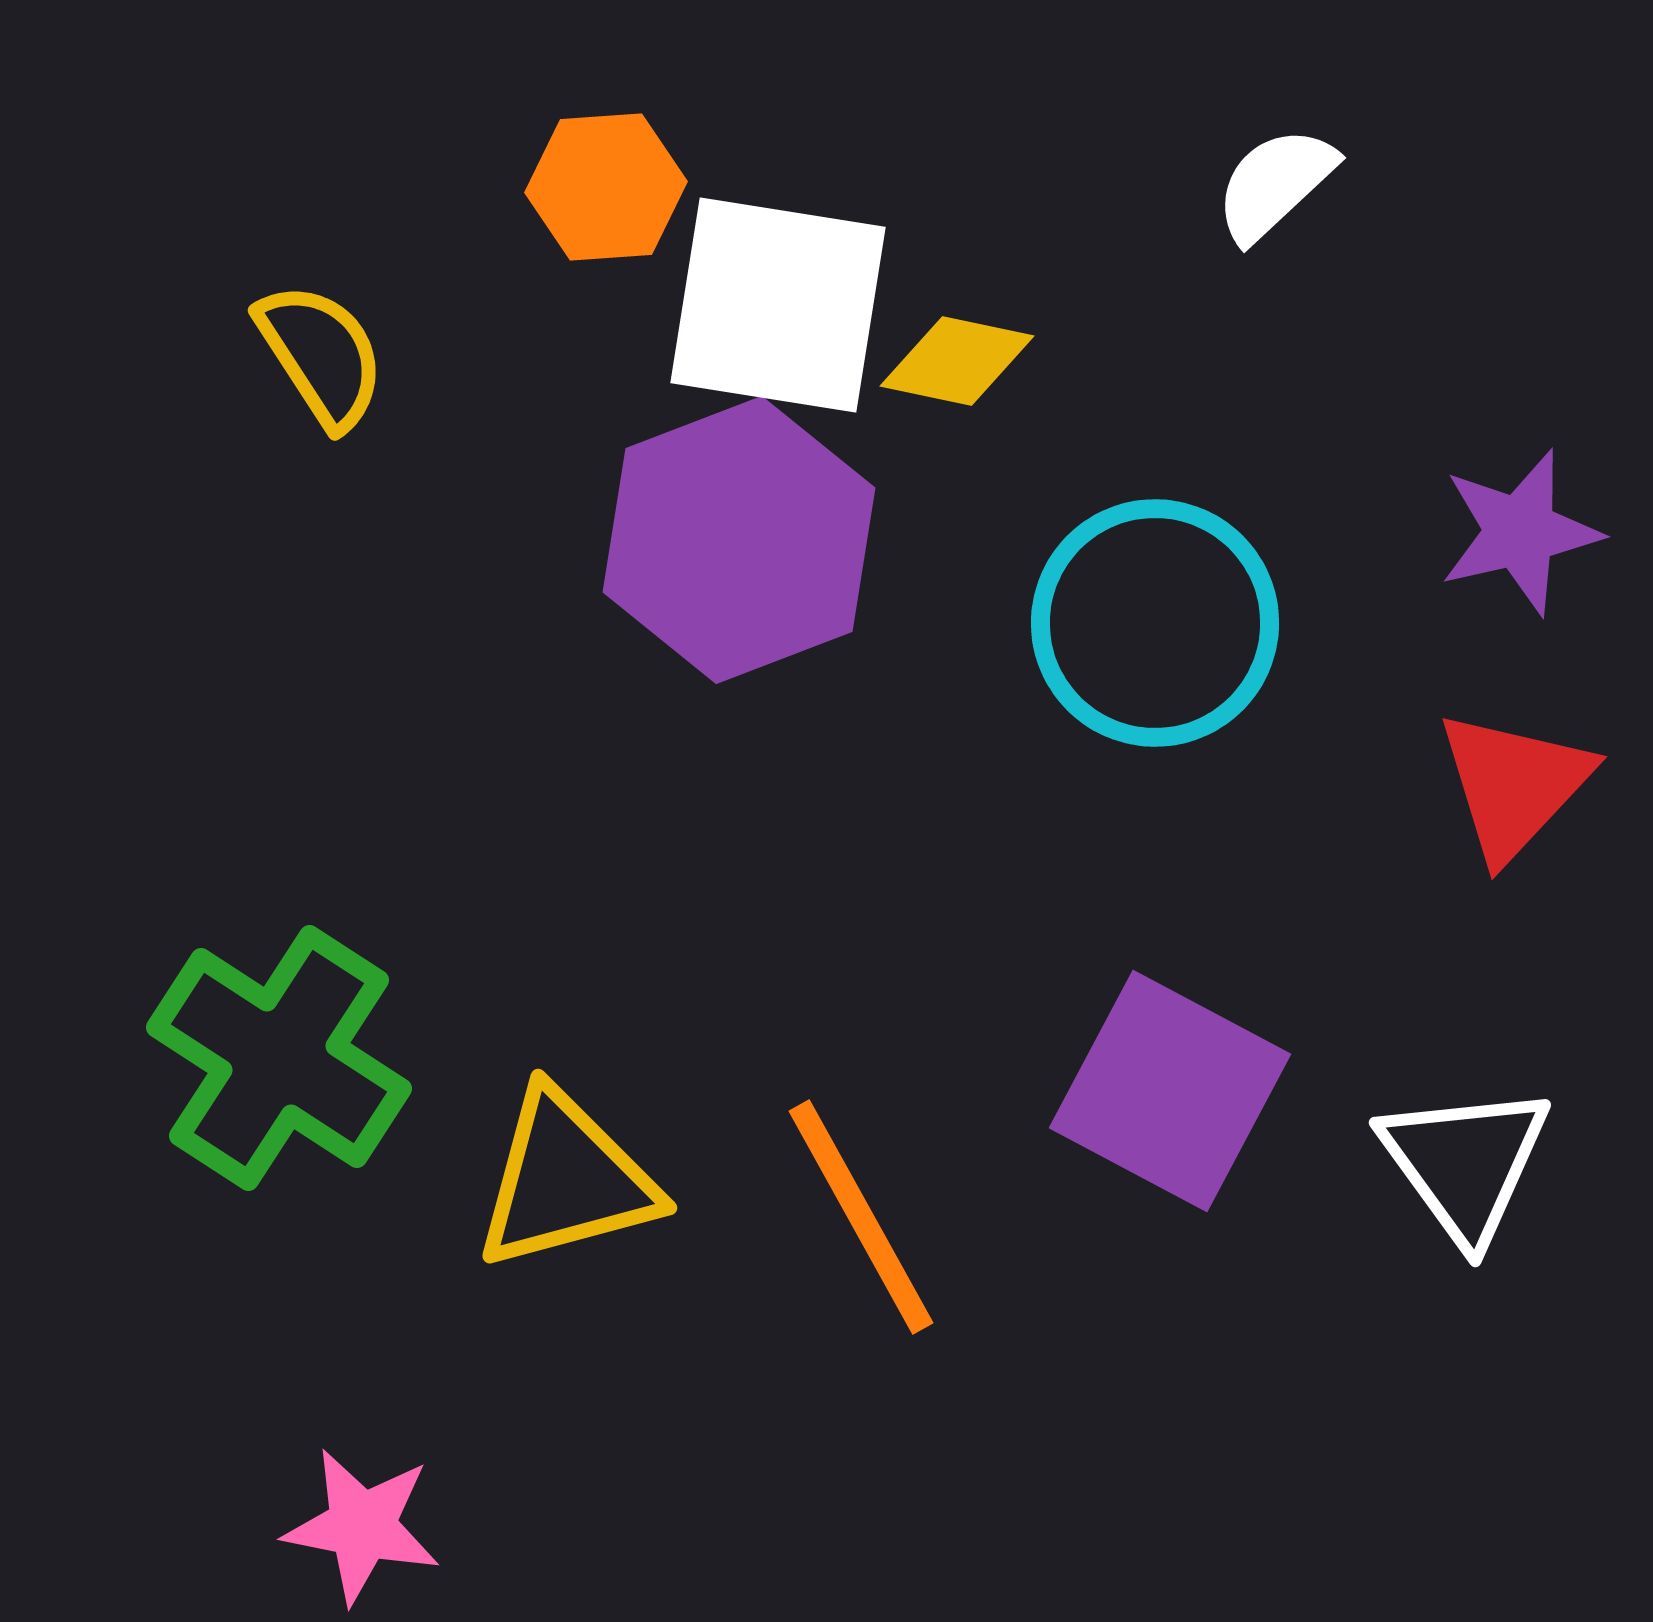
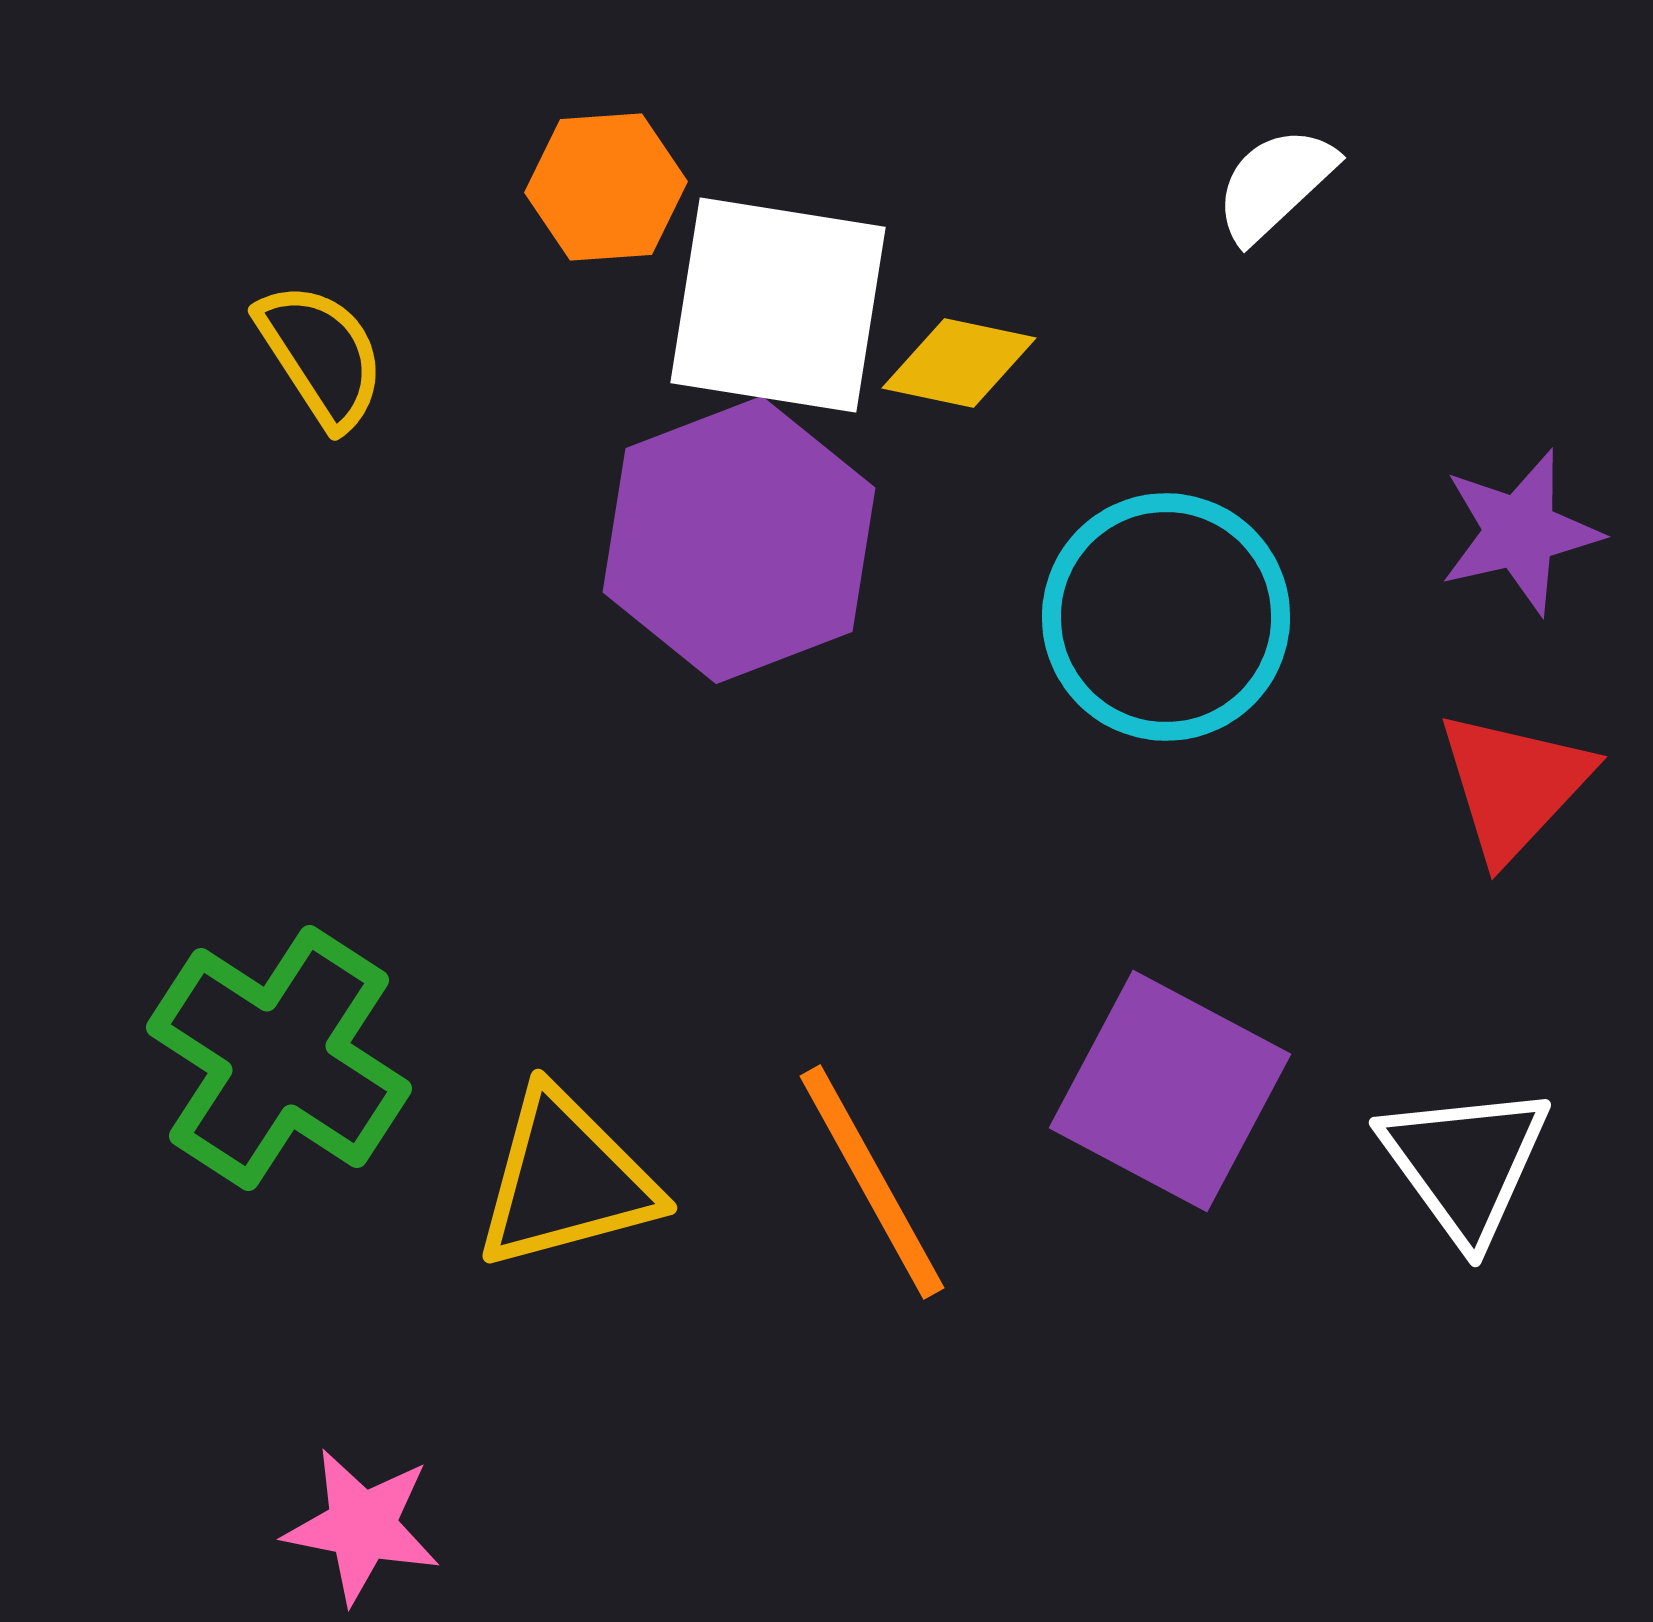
yellow diamond: moved 2 px right, 2 px down
cyan circle: moved 11 px right, 6 px up
orange line: moved 11 px right, 35 px up
